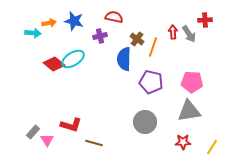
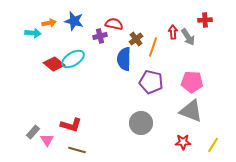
red semicircle: moved 7 px down
gray arrow: moved 1 px left, 3 px down
brown cross: moved 1 px left; rotated 16 degrees clockwise
gray triangle: moved 2 px right; rotated 30 degrees clockwise
gray circle: moved 4 px left, 1 px down
brown line: moved 17 px left, 7 px down
yellow line: moved 1 px right, 2 px up
